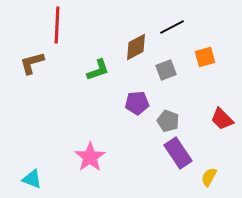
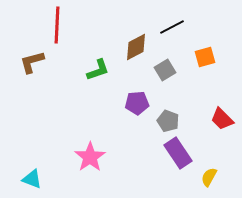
brown L-shape: moved 1 px up
gray square: moved 1 px left; rotated 10 degrees counterclockwise
